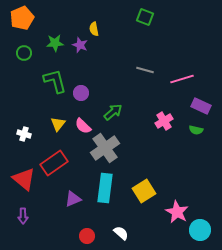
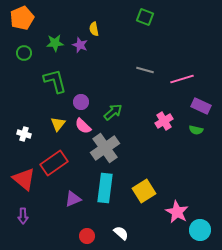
purple circle: moved 9 px down
